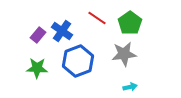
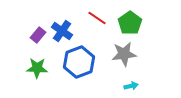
blue hexagon: moved 1 px right, 1 px down
cyan arrow: moved 1 px right, 1 px up
